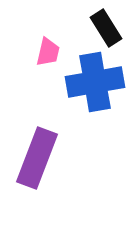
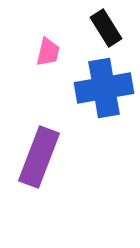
blue cross: moved 9 px right, 6 px down
purple rectangle: moved 2 px right, 1 px up
